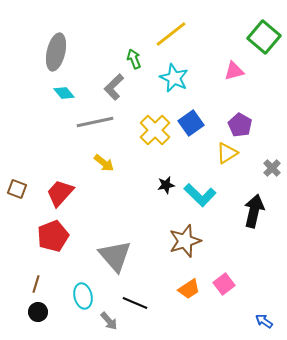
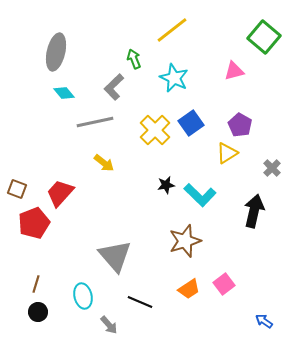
yellow line: moved 1 px right, 4 px up
red pentagon: moved 19 px left, 13 px up
black line: moved 5 px right, 1 px up
gray arrow: moved 4 px down
